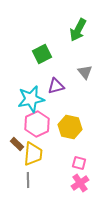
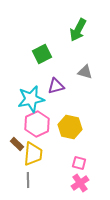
gray triangle: rotated 35 degrees counterclockwise
